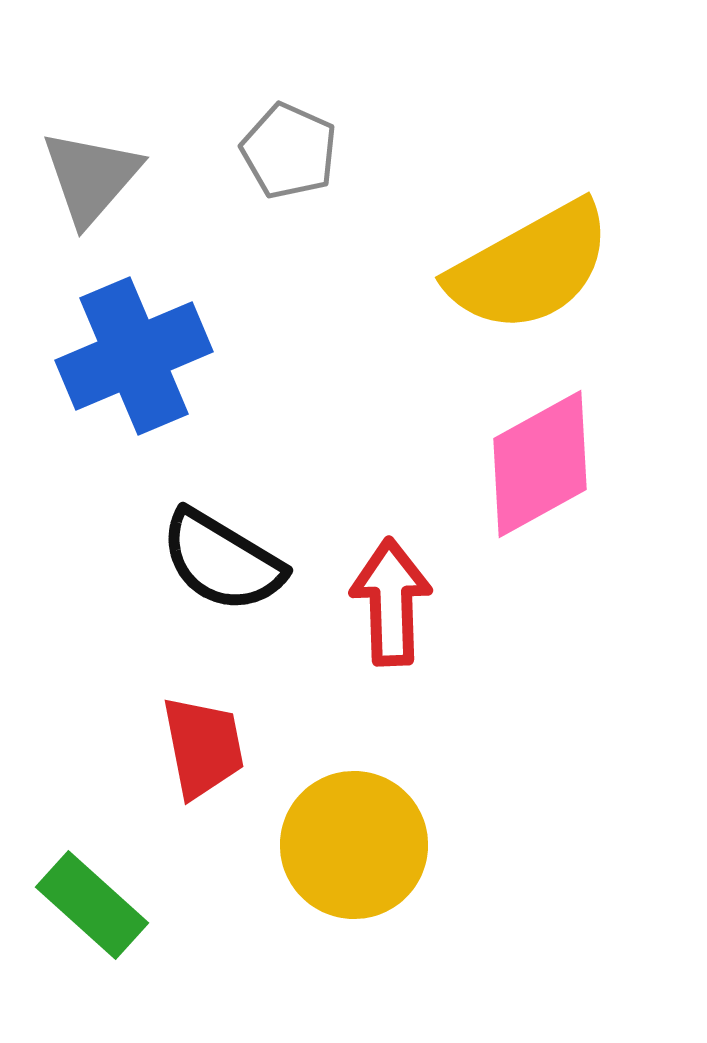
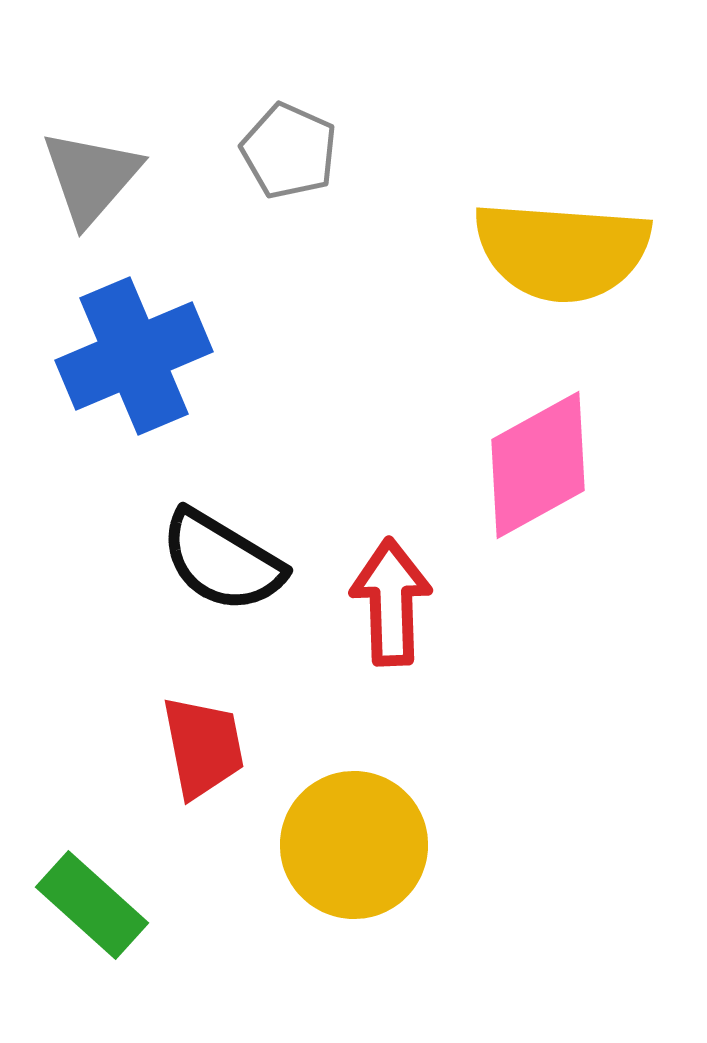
yellow semicircle: moved 32 px right, 16 px up; rotated 33 degrees clockwise
pink diamond: moved 2 px left, 1 px down
